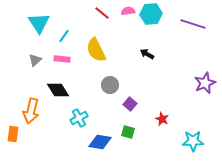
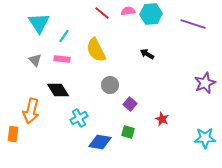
gray triangle: rotated 32 degrees counterclockwise
cyan star: moved 12 px right, 3 px up
